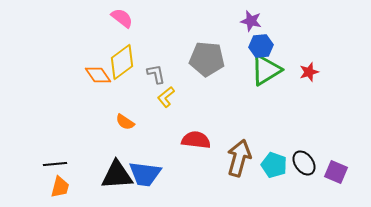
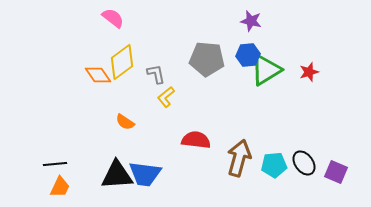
pink semicircle: moved 9 px left
blue hexagon: moved 13 px left, 9 px down
cyan pentagon: rotated 25 degrees counterclockwise
orange trapezoid: rotated 10 degrees clockwise
